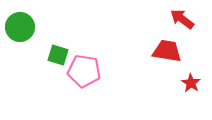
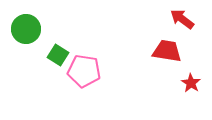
green circle: moved 6 px right, 2 px down
green square: rotated 15 degrees clockwise
